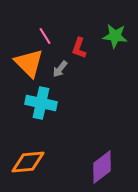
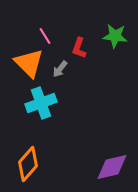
cyan cross: rotated 32 degrees counterclockwise
orange diamond: moved 2 px down; rotated 44 degrees counterclockwise
purple diamond: moved 10 px right; rotated 24 degrees clockwise
